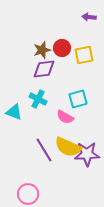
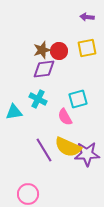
purple arrow: moved 2 px left
red circle: moved 3 px left, 3 px down
yellow square: moved 3 px right, 7 px up
cyan triangle: rotated 30 degrees counterclockwise
pink semicircle: rotated 30 degrees clockwise
